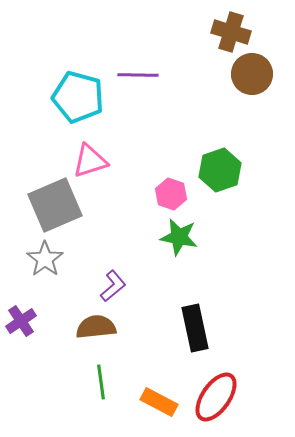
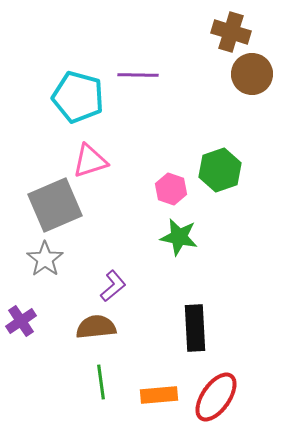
pink hexagon: moved 5 px up
black rectangle: rotated 9 degrees clockwise
orange rectangle: moved 7 px up; rotated 33 degrees counterclockwise
